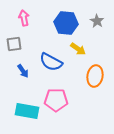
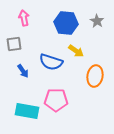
yellow arrow: moved 2 px left, 2 px down
blue semicircle: rotated 10 degrees counterclockwise
